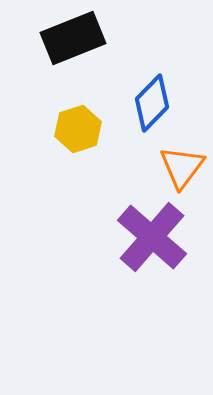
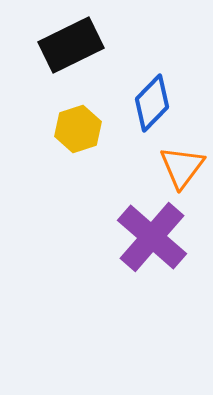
black rectangle: moved 2 px left, 7 px down; rotated 4 degrees counterclockwise
